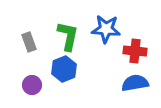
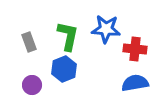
red cross: moved 2 px up
